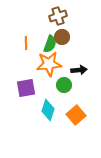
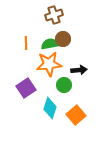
brown cross: moved 4 px left, 1 px up
brown circle: moved 1 px right, 2 px down
green semicircle: rotated 120 degrees counterclockwise
purple square: rotated 24 degrees counterclockwise
cyan diamond: moved 2 px right, 2 px up
